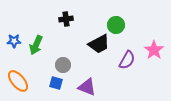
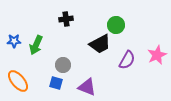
black trapezoid: moved 1 px right
pink star: moved 3 px right, 5 px down; rotated 12 degrees clockwise
